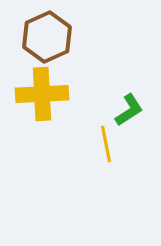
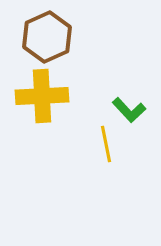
yellow cross: moved 2 px down
green L-shape: rotated 80 degrees clockwise
